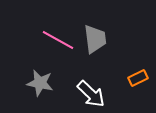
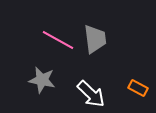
orange rectangle: moved 10 px down; rotated 54 degrees clockwise
gray star: moved 2 px right, 3 px up
